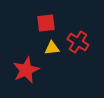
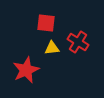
red square: rotated 12 degrees clockwise
